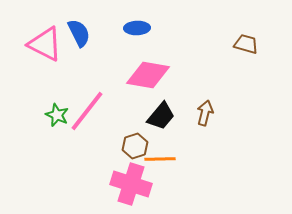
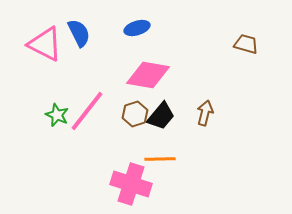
blue ellipse: rotated 15 degrees counterclockwise
brown hexagon: moved 32 px up
